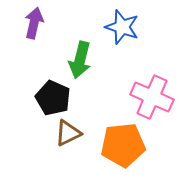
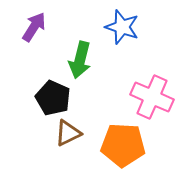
purple arrow: moved 4 px down; rotated 20 degrees clockwise
orange pentagon: rotated 9 degrees clockwise
